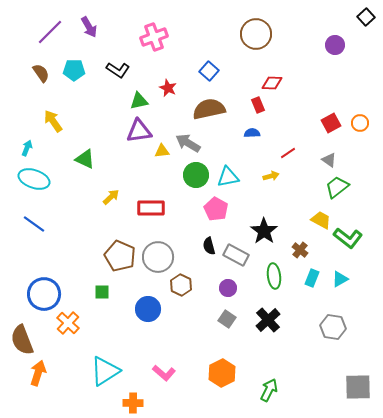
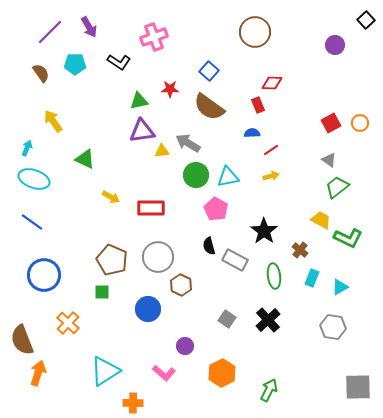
black square at (366, 17): moved 3 px down
brown circle at (256, 34): moved 1 px left, 2 px up
cyan pentagon at (74, 70): moved 1 px right, 6 px up
black L-shape at (118, 70): moved 1 px right, 8 px up
red star at (168, 88): moved 2 px right, 1 px down; rotated 24 degrees counterclockwise
brown semicircle at (209, 109): moved 2 px up; rotated 132 degrees counterclockwise
purple triangle at (139, 131): moved 3 px right
red line at (288, 153): moved 17 px left, 3 px up
yellow arrow at (111, 197): rotated 72 degrees clockwise
blue line at (34, 224): moved 2 px left, 2 px up
green L-shape at (348, 238): rotated 12 degrees counterclockwise
gray rectangle at (236, 255): moved 1 px left, 5 px down
brown pentagon at (120, 256): moved 8 px left, 4 px down
cyan triangle at (340, 279): moved 8 px down
purple circle at (228, 288): moved 43 px left, 58 px down
blue circle at (44, 294): moved 19 px up
